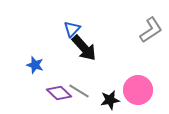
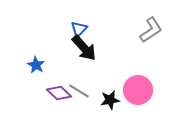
blue triangle: moved 7 px right
blue star: moved 1 px right; rotated 12 degrees clockwise
